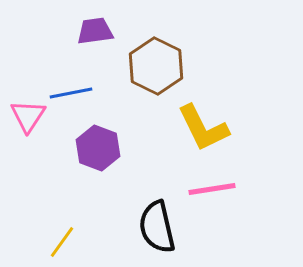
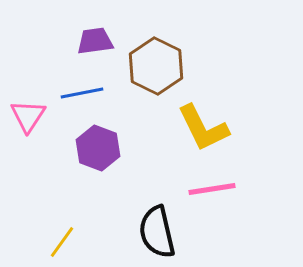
purple trapezoid: moved 10 px down
blue line: moved 11 px right
black semicircle: moved 5 px down
